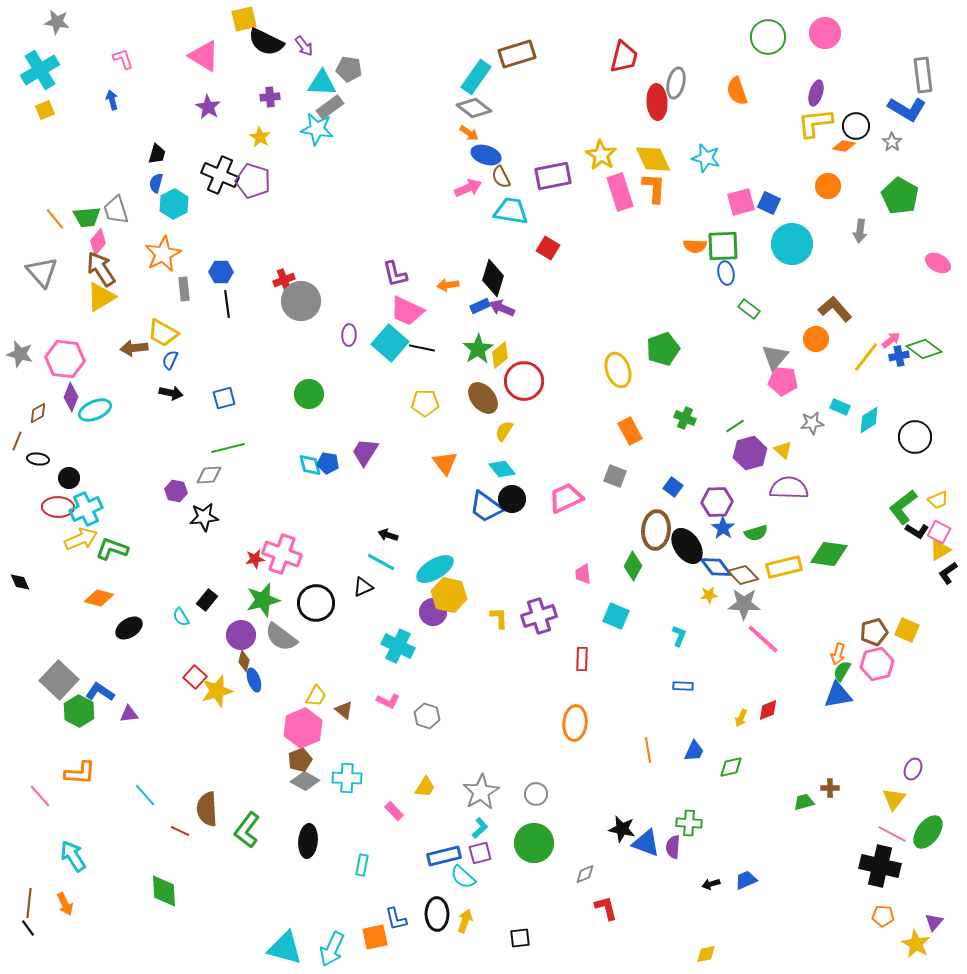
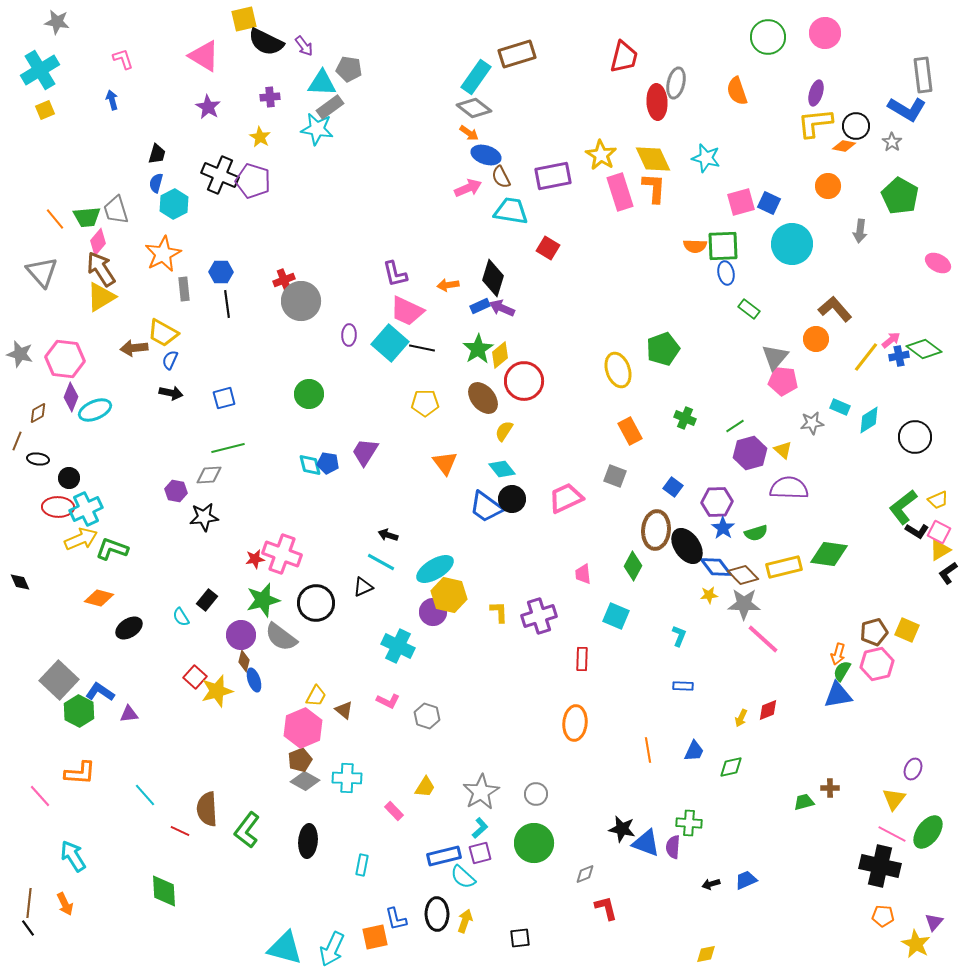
yellow L-shape at (499, 618): moved 6 px up
